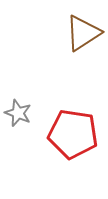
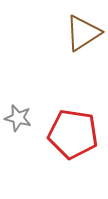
gray star: moved 5 px down; rotated 8 degrees counterclockwise
